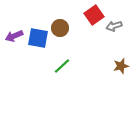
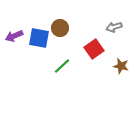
red square: moved 34 px down
gray arrow: moved 1 px down
blue square: moved 1 px right
brown star: rotated 28 degrees clockwise
